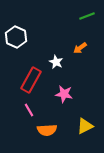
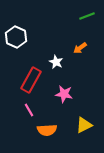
yellow triangle: moved 1 px left, 1 px up
